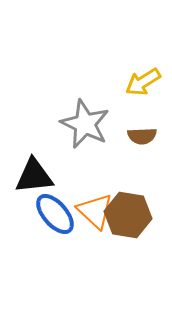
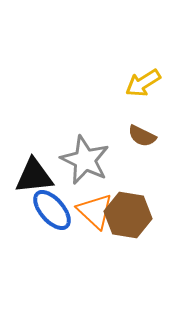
yellow arrow: moved 1 px down
gray star: moved 36 px down
brown semicircle: rotated 28 degrees clockwise
blue ellipse: moved 3 px left, 4 px up
